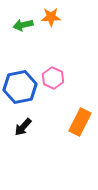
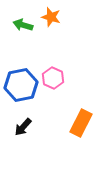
orange star: rotated 18 degrees clockwise
green arrow: rotated 30 degrees clockwise
blue hexagon: moved 1 px right, 2 px up
orange rectangle: moved 1 px right, 1 px down
